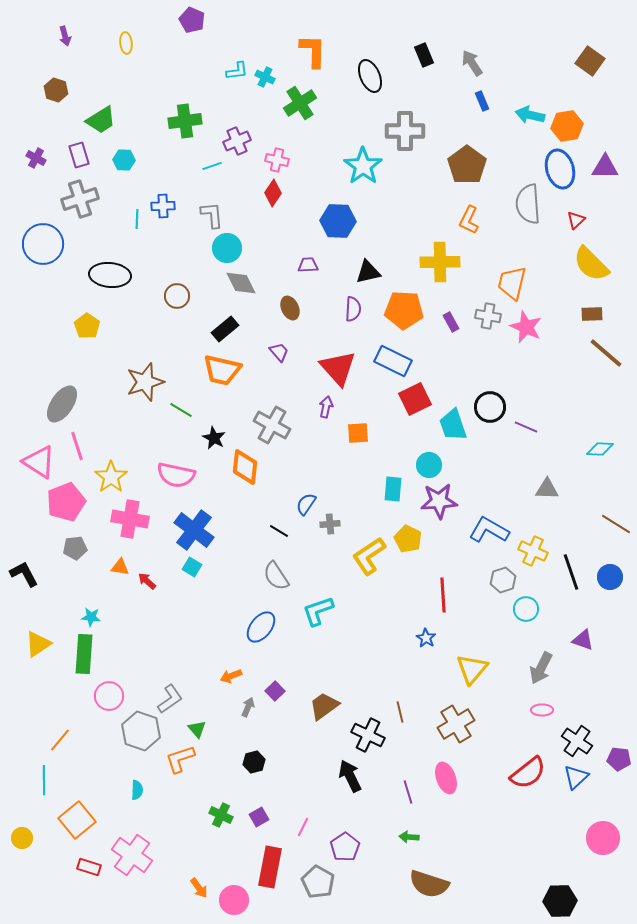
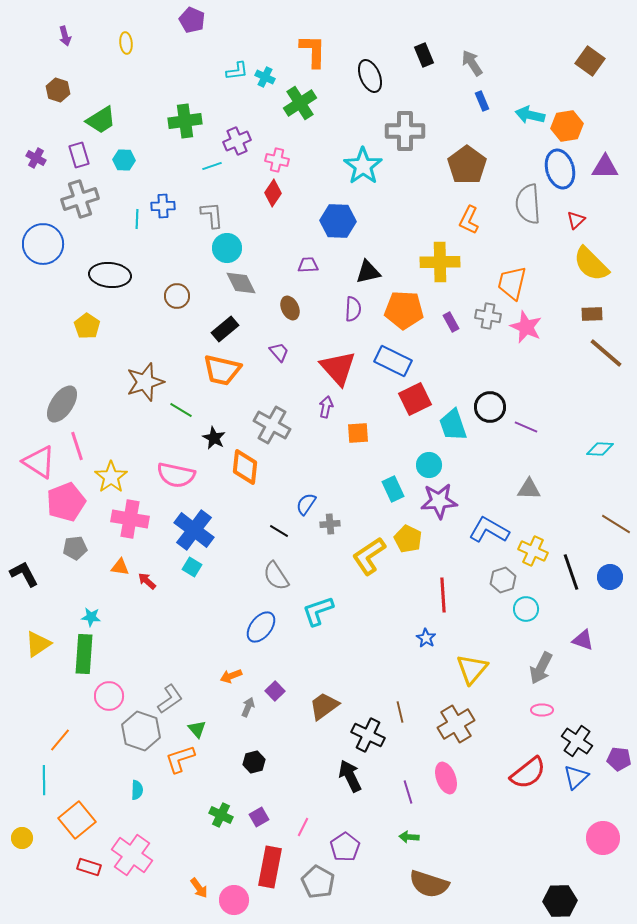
brown hexagon at (56, 90): moved 2 px right
cyan rectangle at (393, 489): rotated 30 degrees counterclockwise
gray triangle at (547, 489): moved 18 px left
